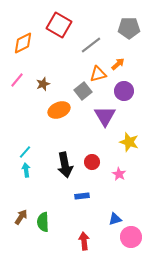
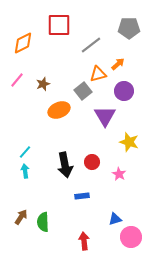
red square: rotated 30 degrees counterclockwise
cyan arrow: moved 1 px left, 1 px down
